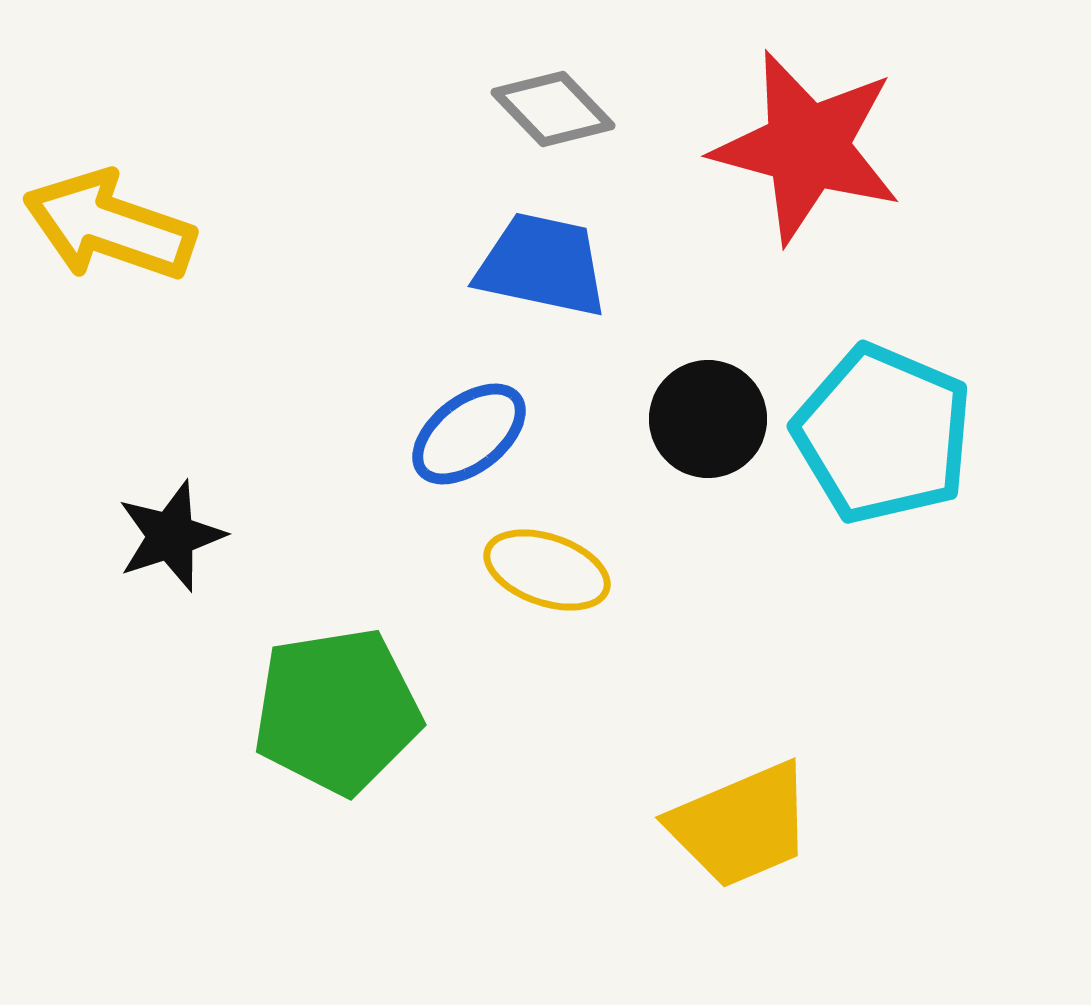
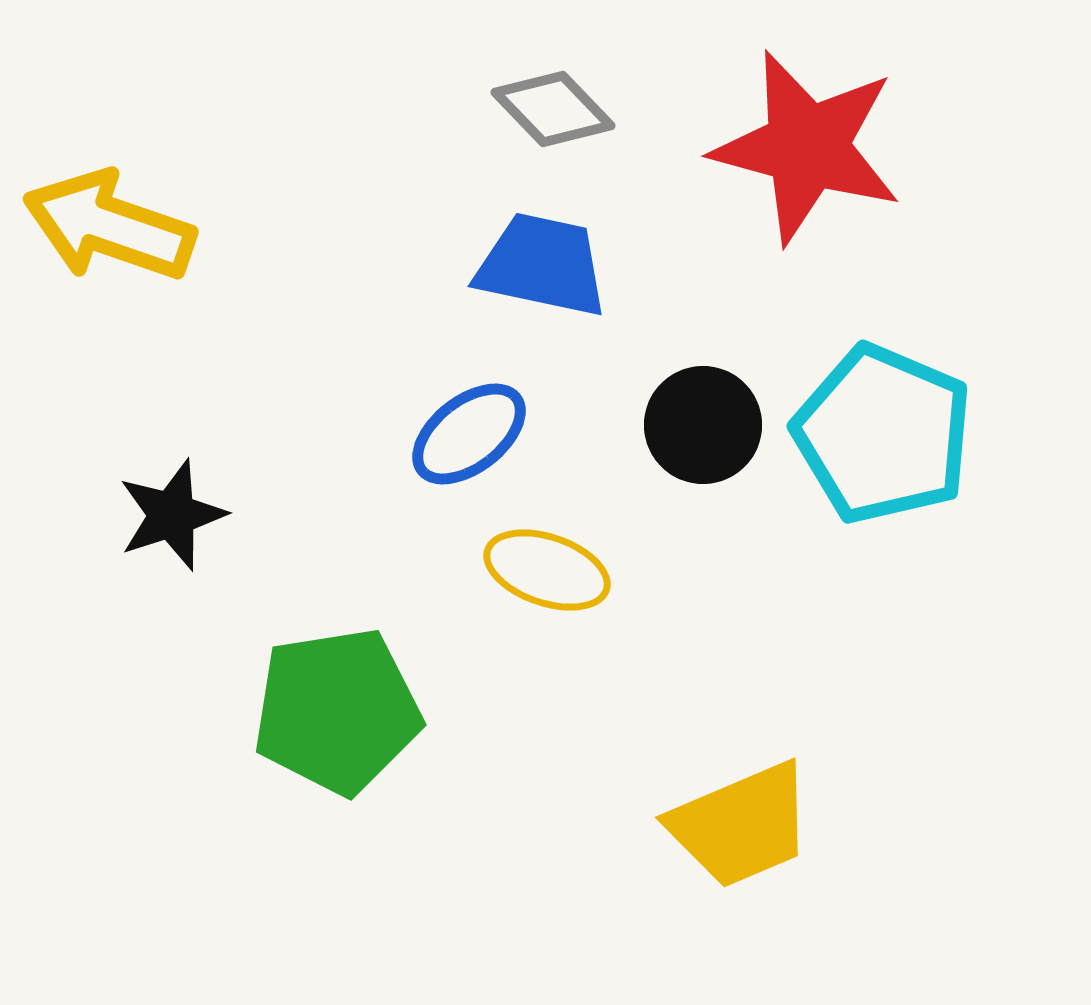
black circle: moved 5 px left, 6 px down
black star: moved 1 px right, 21 px up
